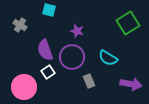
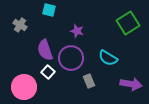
purple circle: moved 1 px left, 1 px down
white square: rotated 16 degrees counterclockwise
